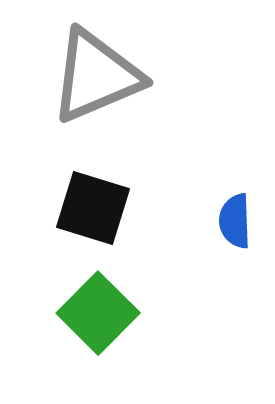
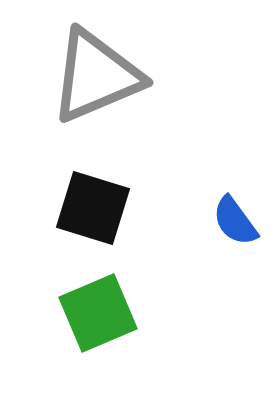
blue semicircle: rotated 34 degrees counterclockwise
green square: rotated 22 degrees clockwise
